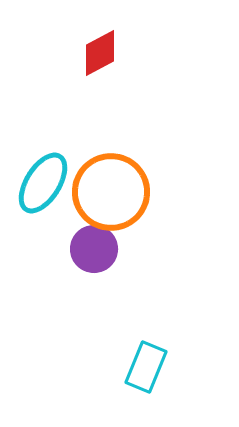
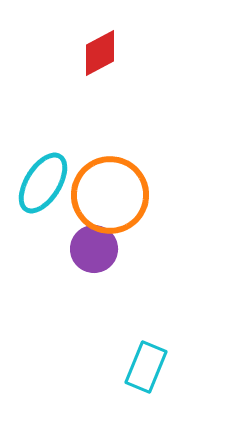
orange circle: moved 1 px left, 3 px down
